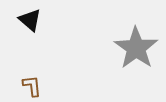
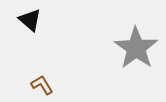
brown L-shape: moved 10 px right, 1 px up; rotated 25 degrees counterclockwise
